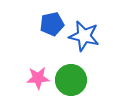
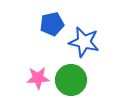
blue star: moved 6 px down
